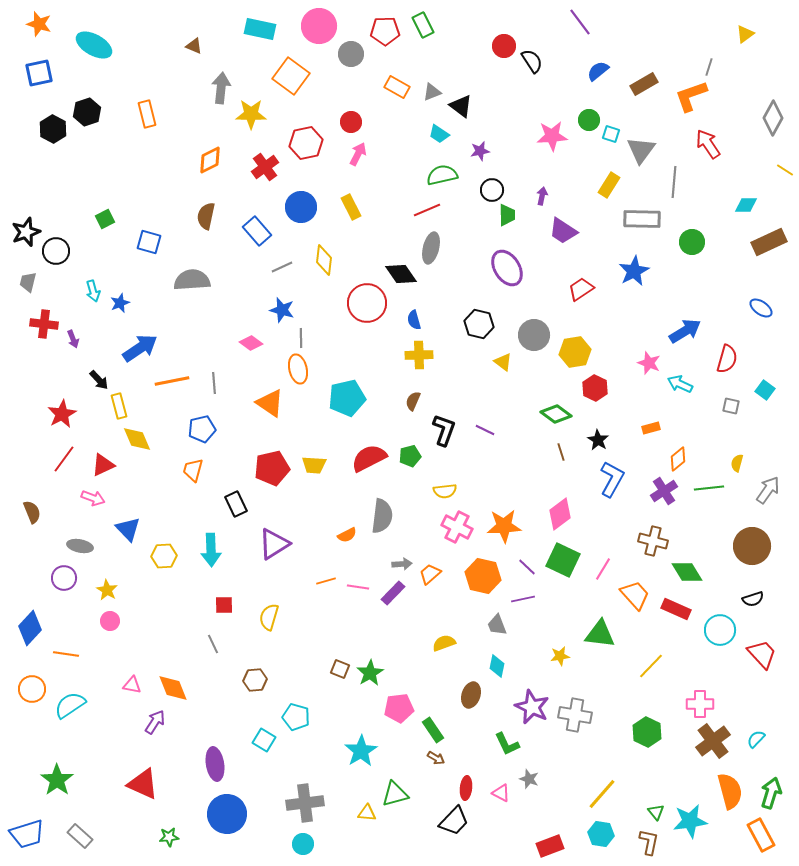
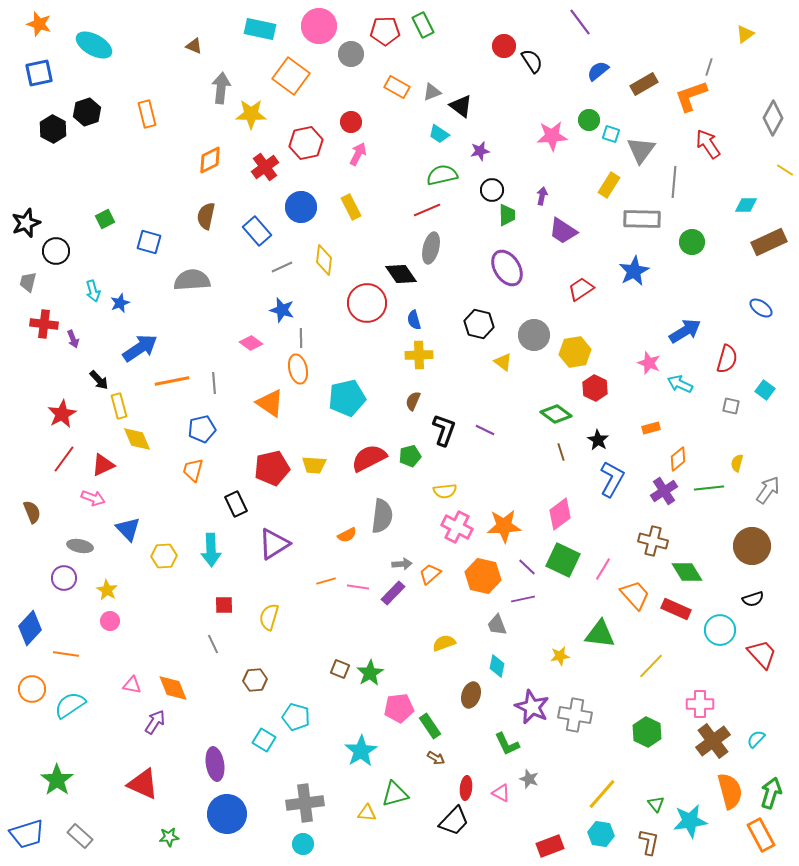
black star at (26, 232): moved 9 px up
green rectangle at (433, 730): moved 3 px left, 4 px up
green triangle at (656, 812): moved 8 px up
